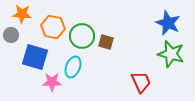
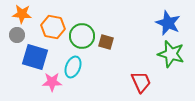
gray circle: moved 6 px right
